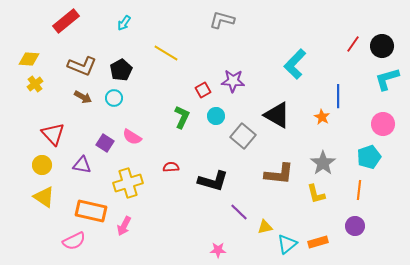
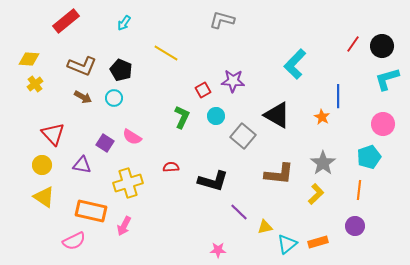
black pentagon at (121, 70): rotated 20 degrees counterclockwise
yellow L-shape at (316, 194): rotated 120 degrees counterclockwise
